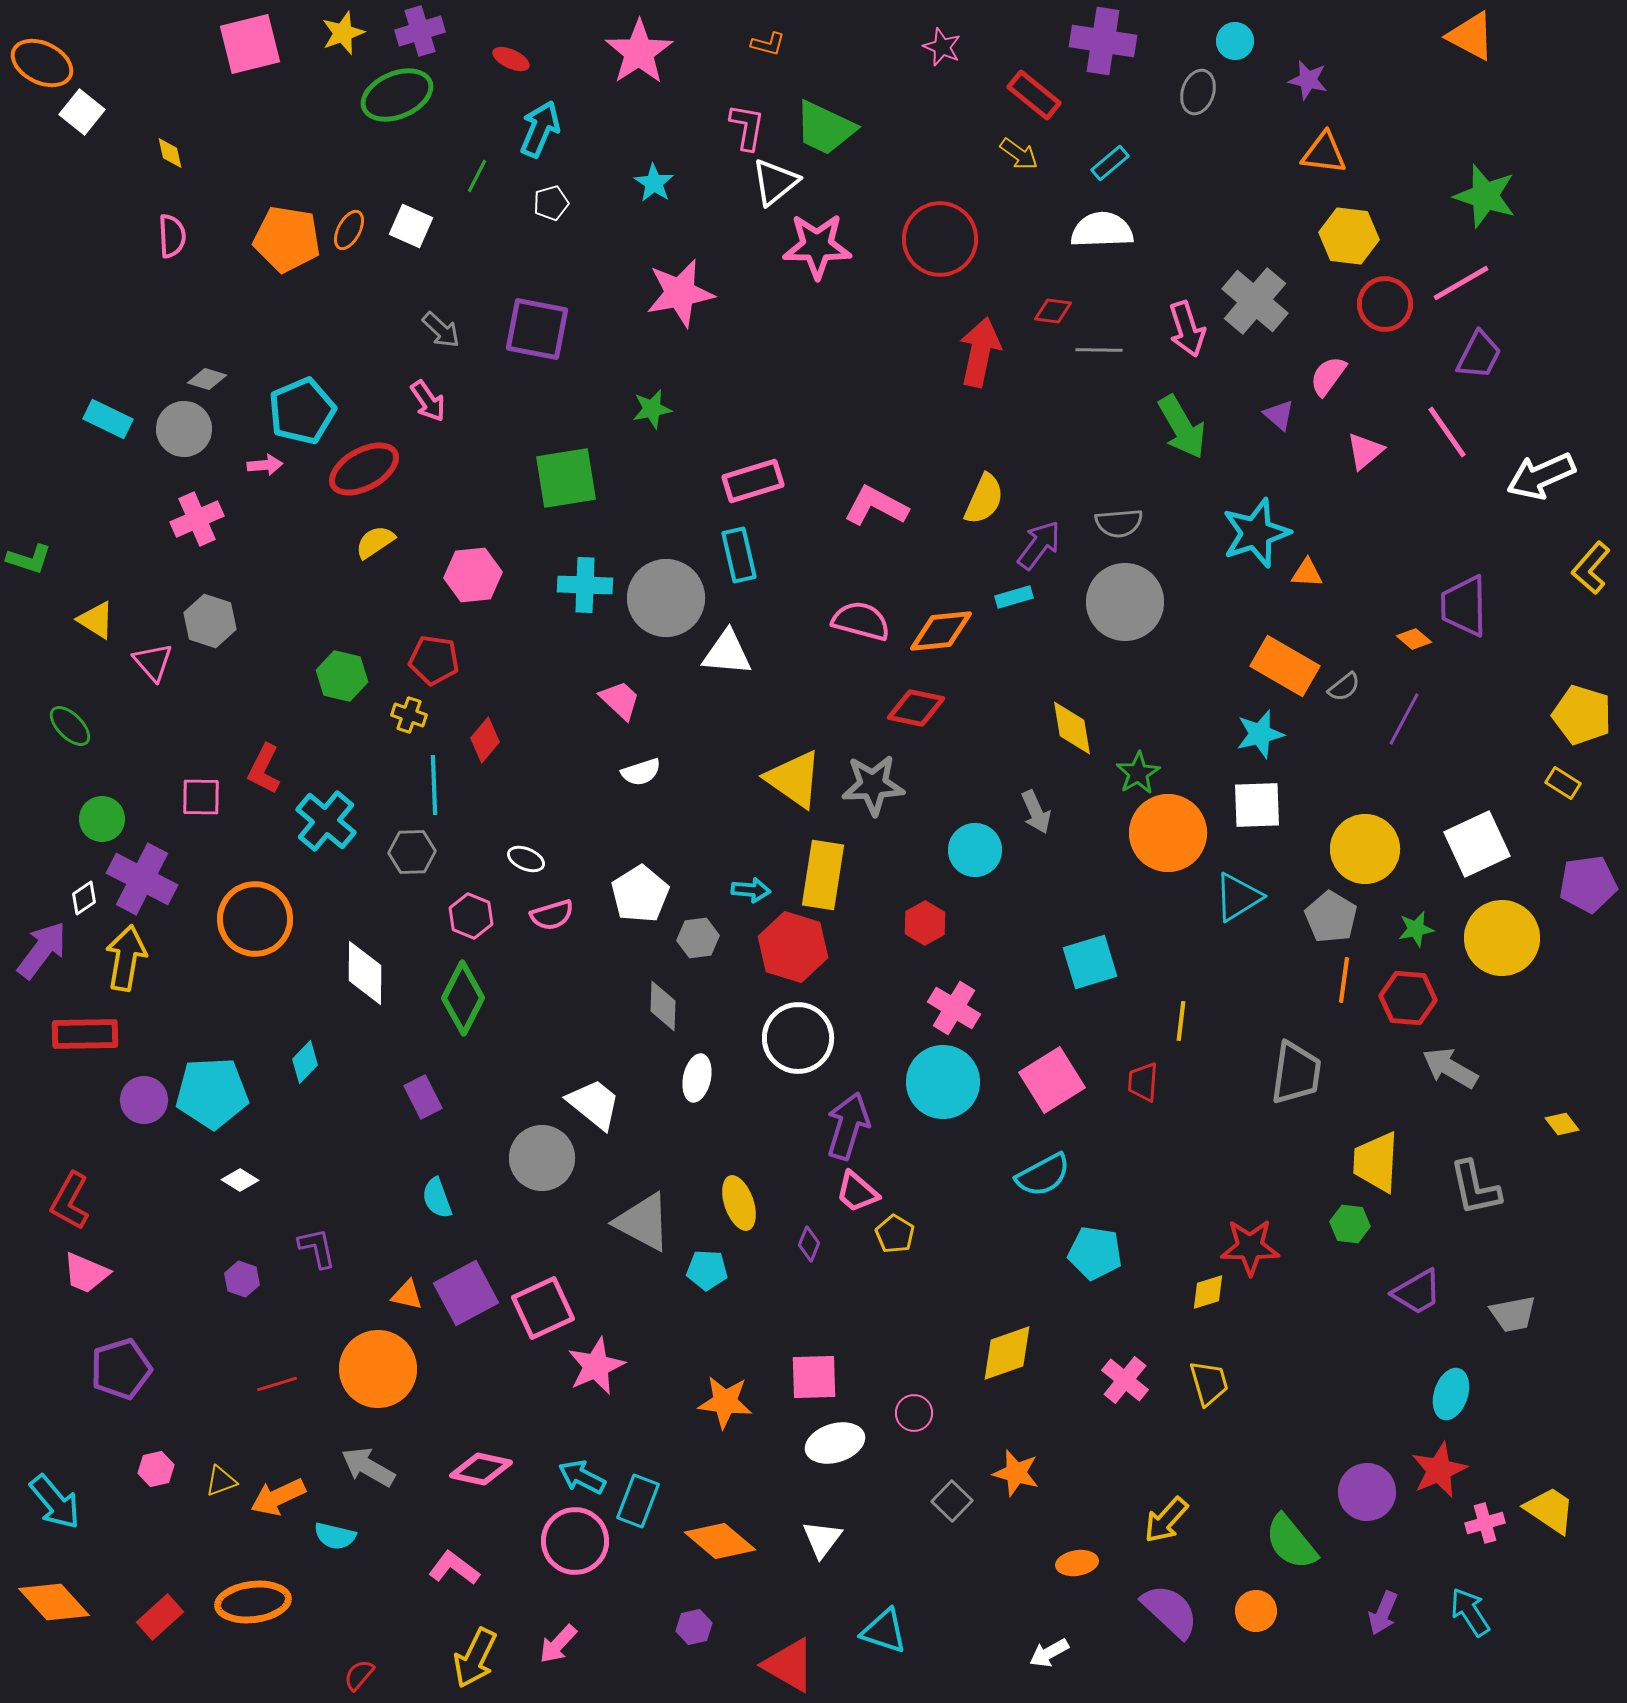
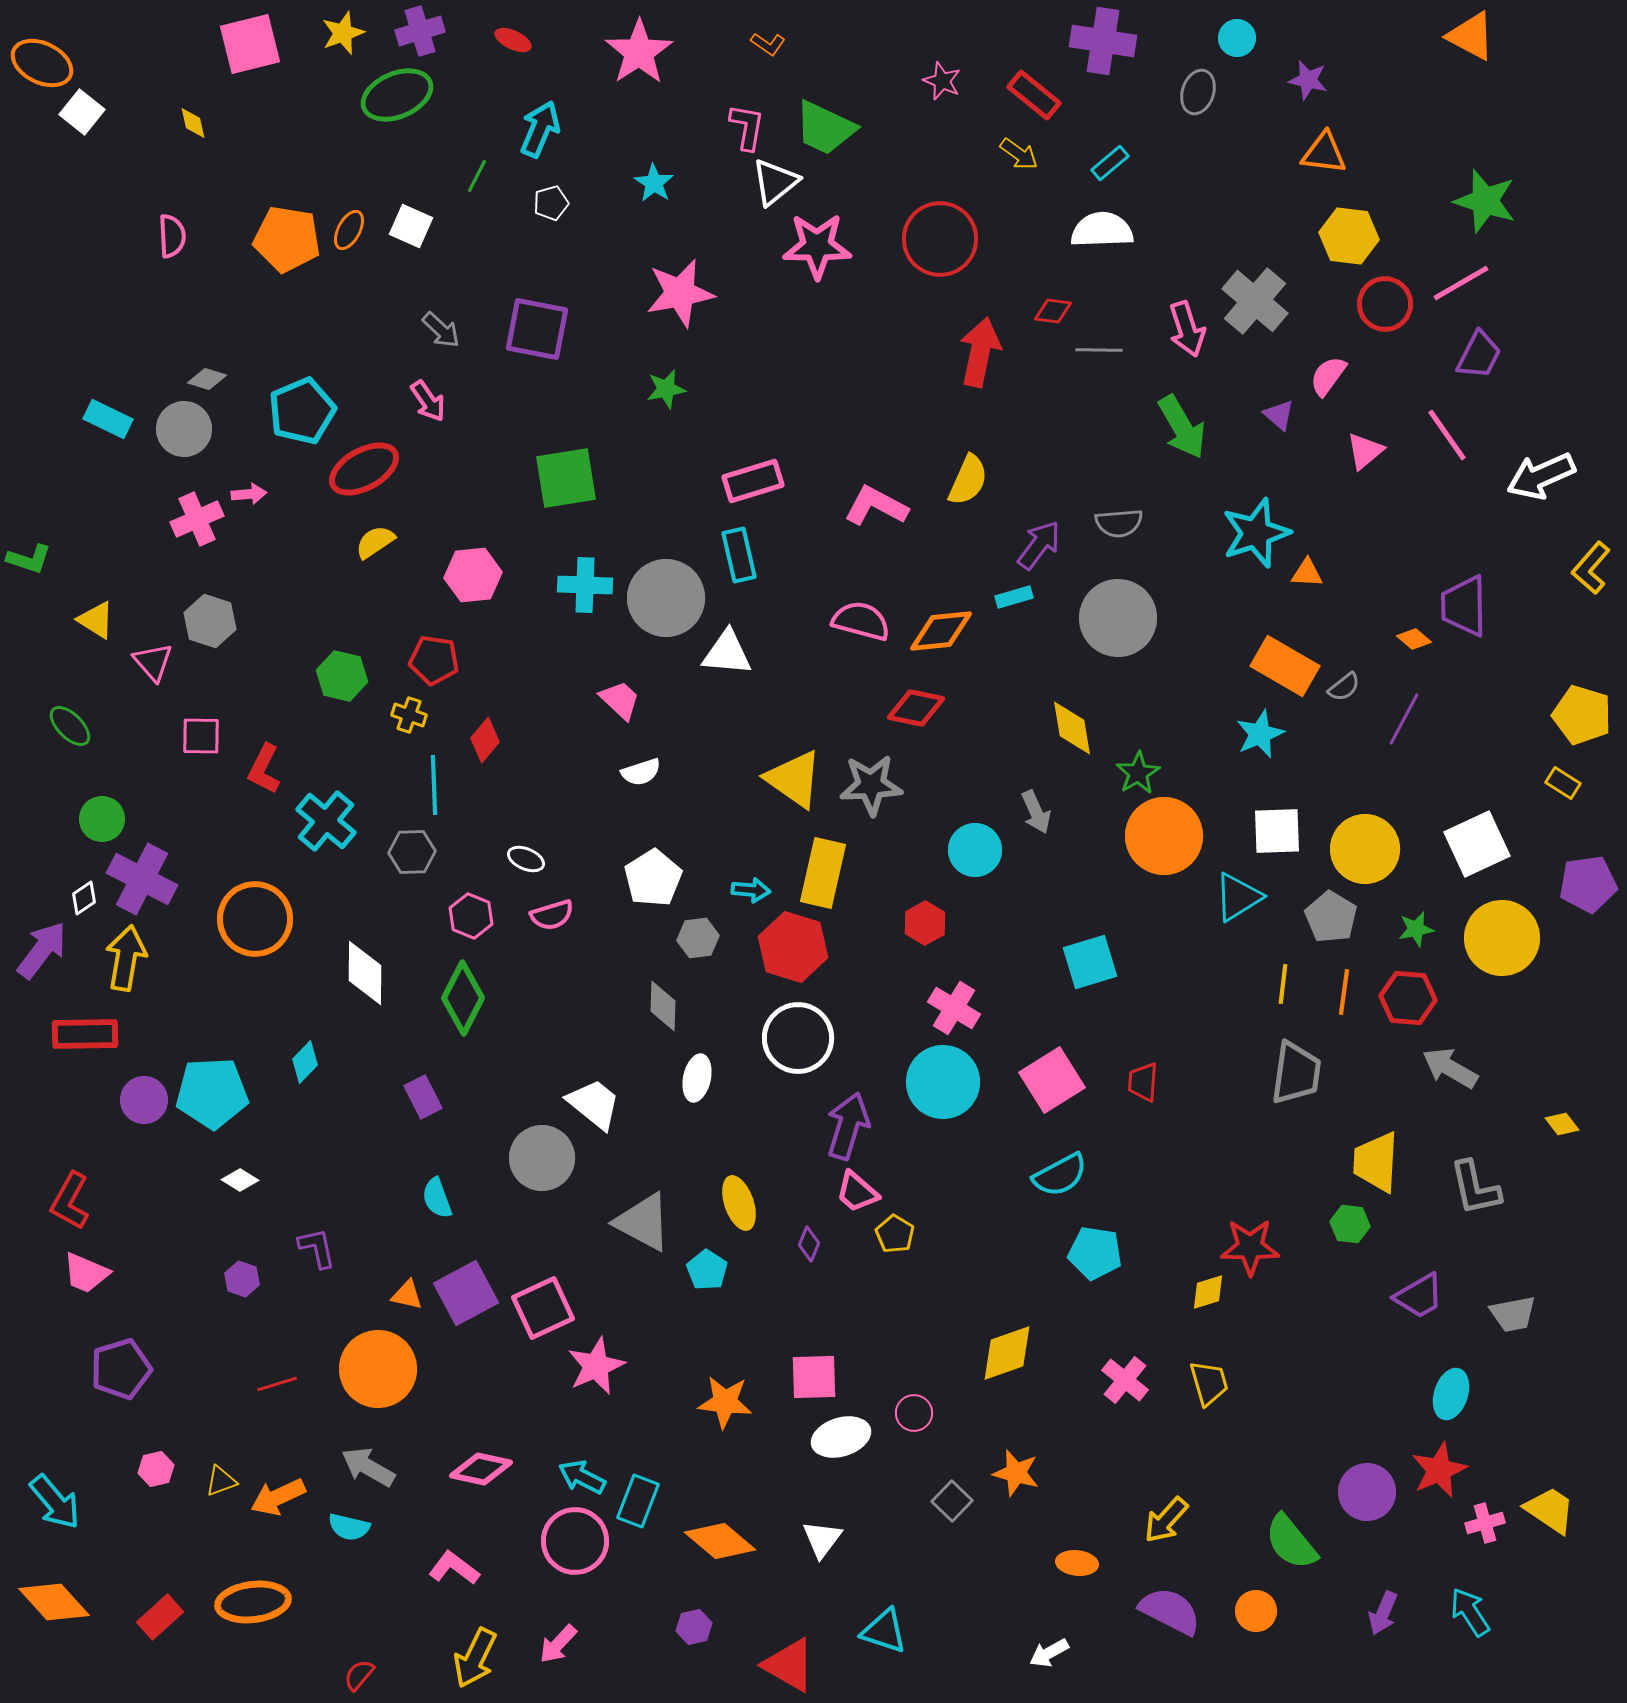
cyan circle at (1235, 41): moved 2 px right, 3 px up
orange L-shape at (768, 44): rotated 20 degrees clockwise
pink star at (942, 47): moved 34 px down
red ellipse at (511, 59): moved 2 px right, 19 px up
yellow diamond at (170, 153): moved 23 px right, 30 px up
green star at (1485, 196): moved 5 px down
green star at (652, 409): moved 14 px right, 20 px up
pink line at (1447, 432): moved 3 px down
pink arrow at (265, 465): moved 16 px left, 29 px down
yellow semicircle at (984, 499): moved 16 px left, 19 px up
gray circle at (1125, 602): moved 7 px left, 16 px down
cyan star at (1260, 734): rotated 9 degrees counterclockwise
gray star at (873, 785): moved 2 px left
pink square at (201, 797): moved 61 px up
white square at (1257, 805): moved 20 px right, 26 px down
orange circle at (1168, 833): moved 4 px left, 3 px down
yellow rectangle at (823, 875): moved 2 px up; rotated 4 degrees clockwise
white pentagon at (640, 894): moved 13 px right, 16 px up
orange line at (1344, 980): moved 12 px down
yellow line at (1181, 1021): moved 102 px right, 37 px up
cyan semicircle at (1043, 1175): moved 17 px right
cyan pentagon at (707, 1270): rotated 30 degrees clockwise
purple trapezoid at (1417, 1292): moved 2 px right, 4 px down
white ellipse at (835, 1443): moved 6 px right, 6 px up
cyan semicircle at (335, 1536): moved 14 px right, 9 px up
orange ellipse at (1077, 1563): rotated 15 degrees clockwise
purple semicircle at (1170, 1611): rotated 16 degrees counterclockwise
